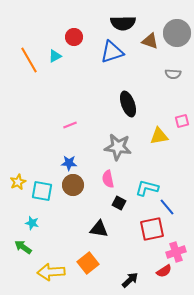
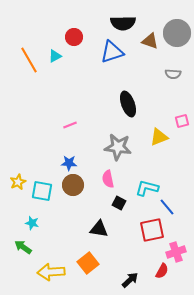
yellow triangle: moved 1 px down; rotated 12 degrees counterclockwise
red square: moved 1 px down
red semicircle: moved 2 px left; rotated 28 degrees counterclockwise
